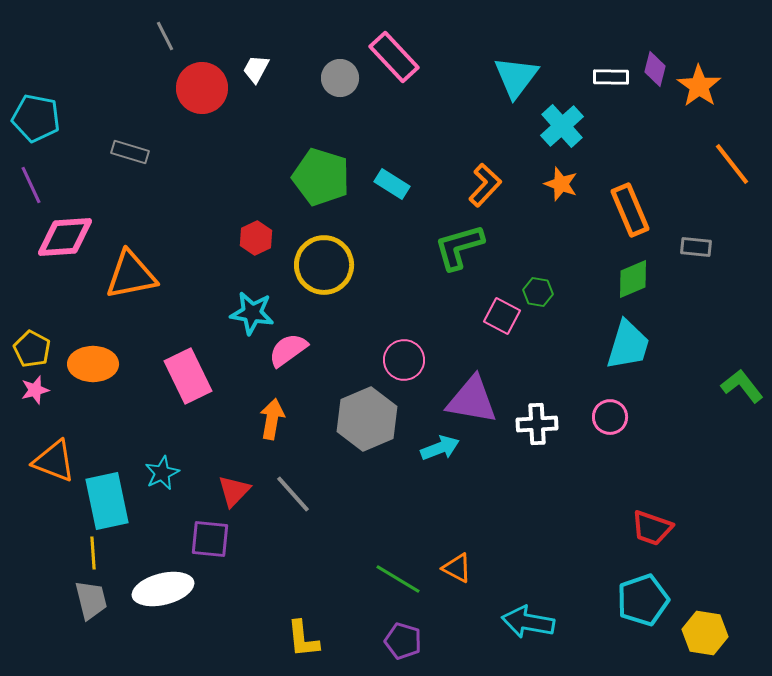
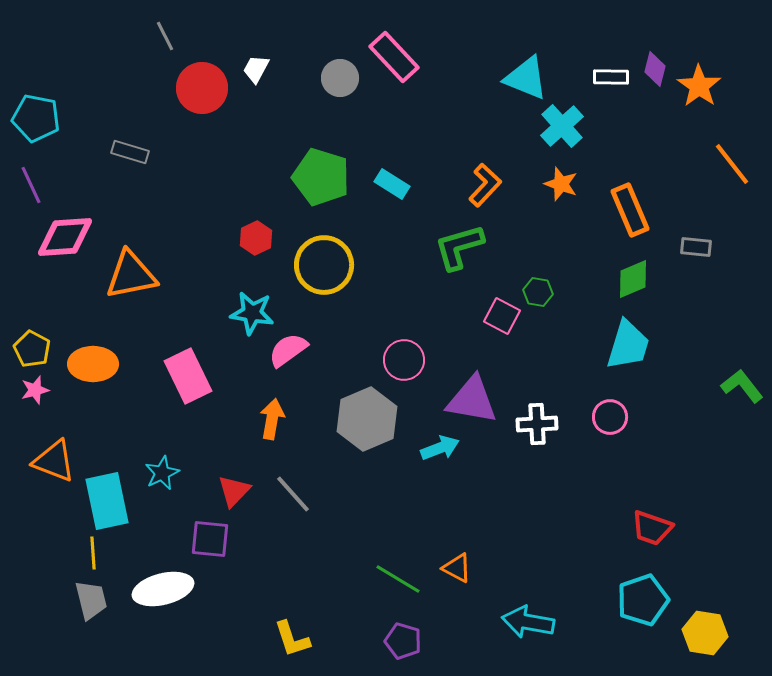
cyan triangle at (516, 77): moved 10 px right, 1 px down; rotated 45 degrees counterclockwise
yellow L-shape at (303, 639): moved 11 px left; rotated 12 degrees counterclockwise
